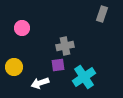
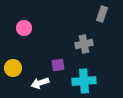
pink circle: moved 2 px right
gray cross: moved 19 px right, 2 px up
yellow circle: moved 1 px left, 1 px down
cyan cross: moved 4 px down; rotated 30 degrees clockwise
